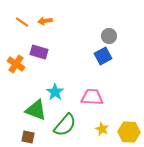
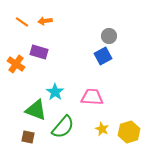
green semicircle: moved 2 px left, 2 px down
yellow hexagon: rotated 20 degrees counterclockwise
